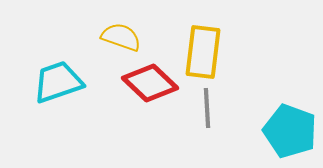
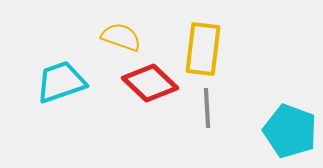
yellow rectangle: moved 3 px up
cyan trapezoid: moved 3 px right
